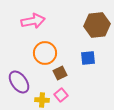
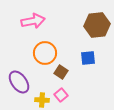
brown square: moved 1 px right, 1 px up; rotated 32 degrees counterclockwise
